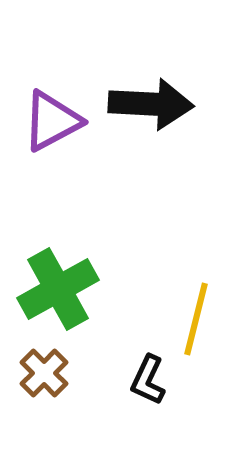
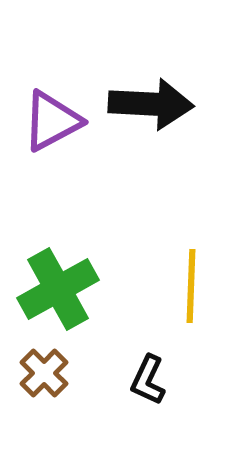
yellow line: moved 5 px left, 33 px up; rotated 12 degrees counterclockwise
